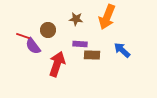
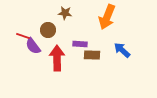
brown star: moved 11 px left, 6 px up
red arrow: moved 6 px up; rotated 20 degrees counterclockwise
